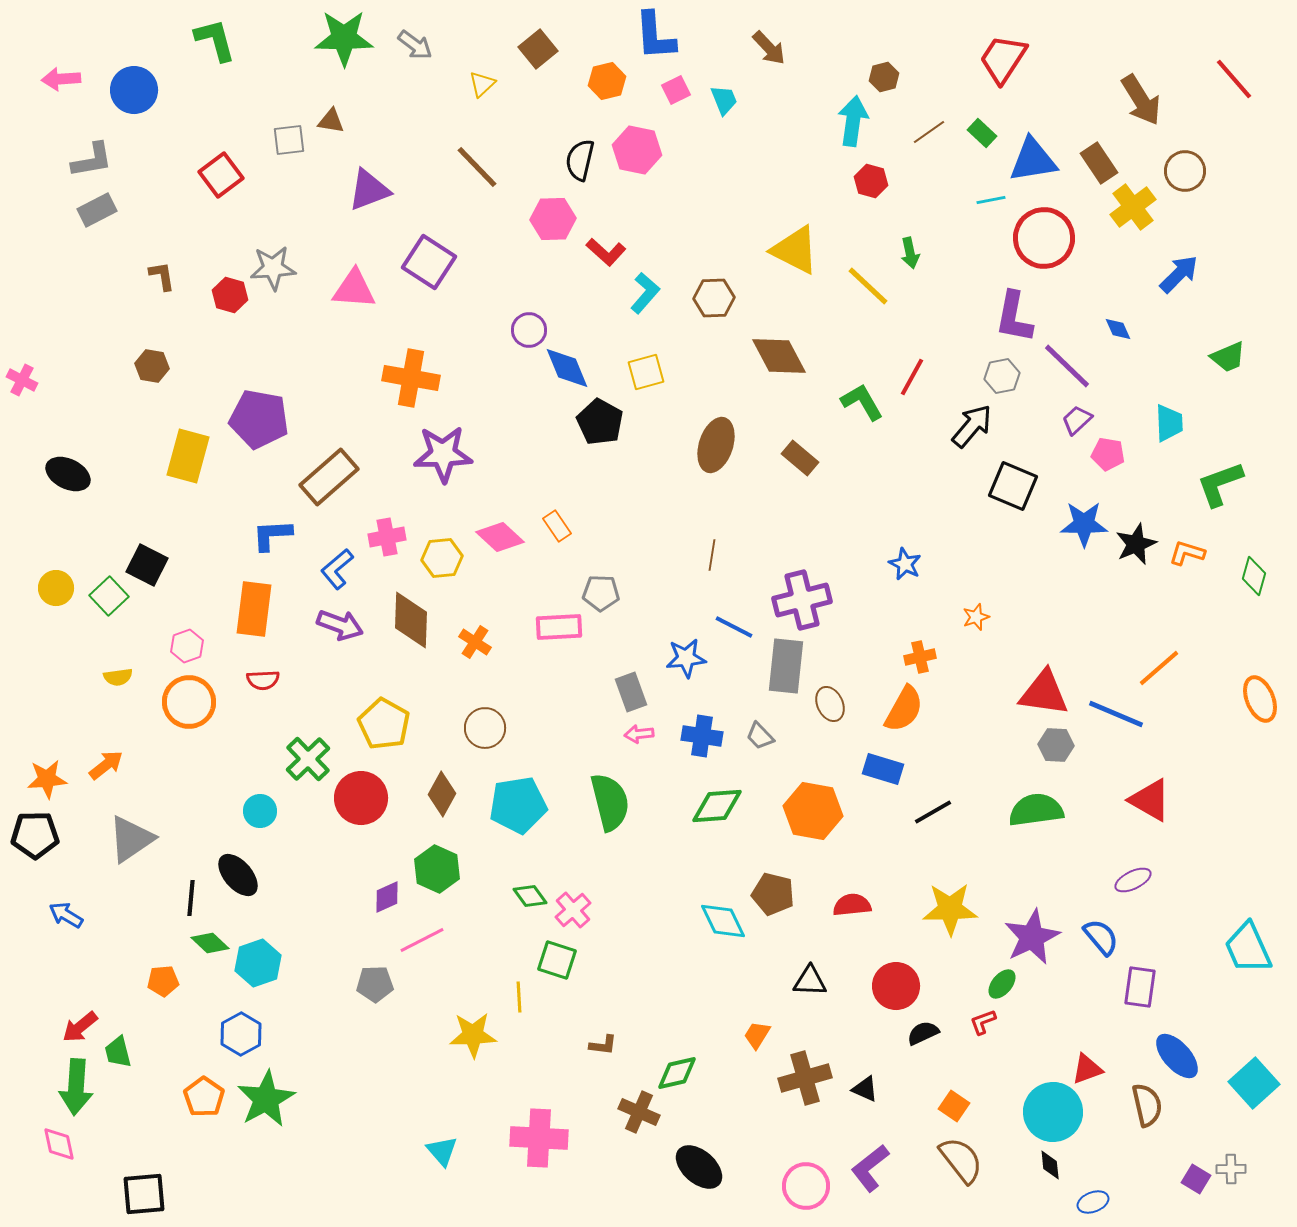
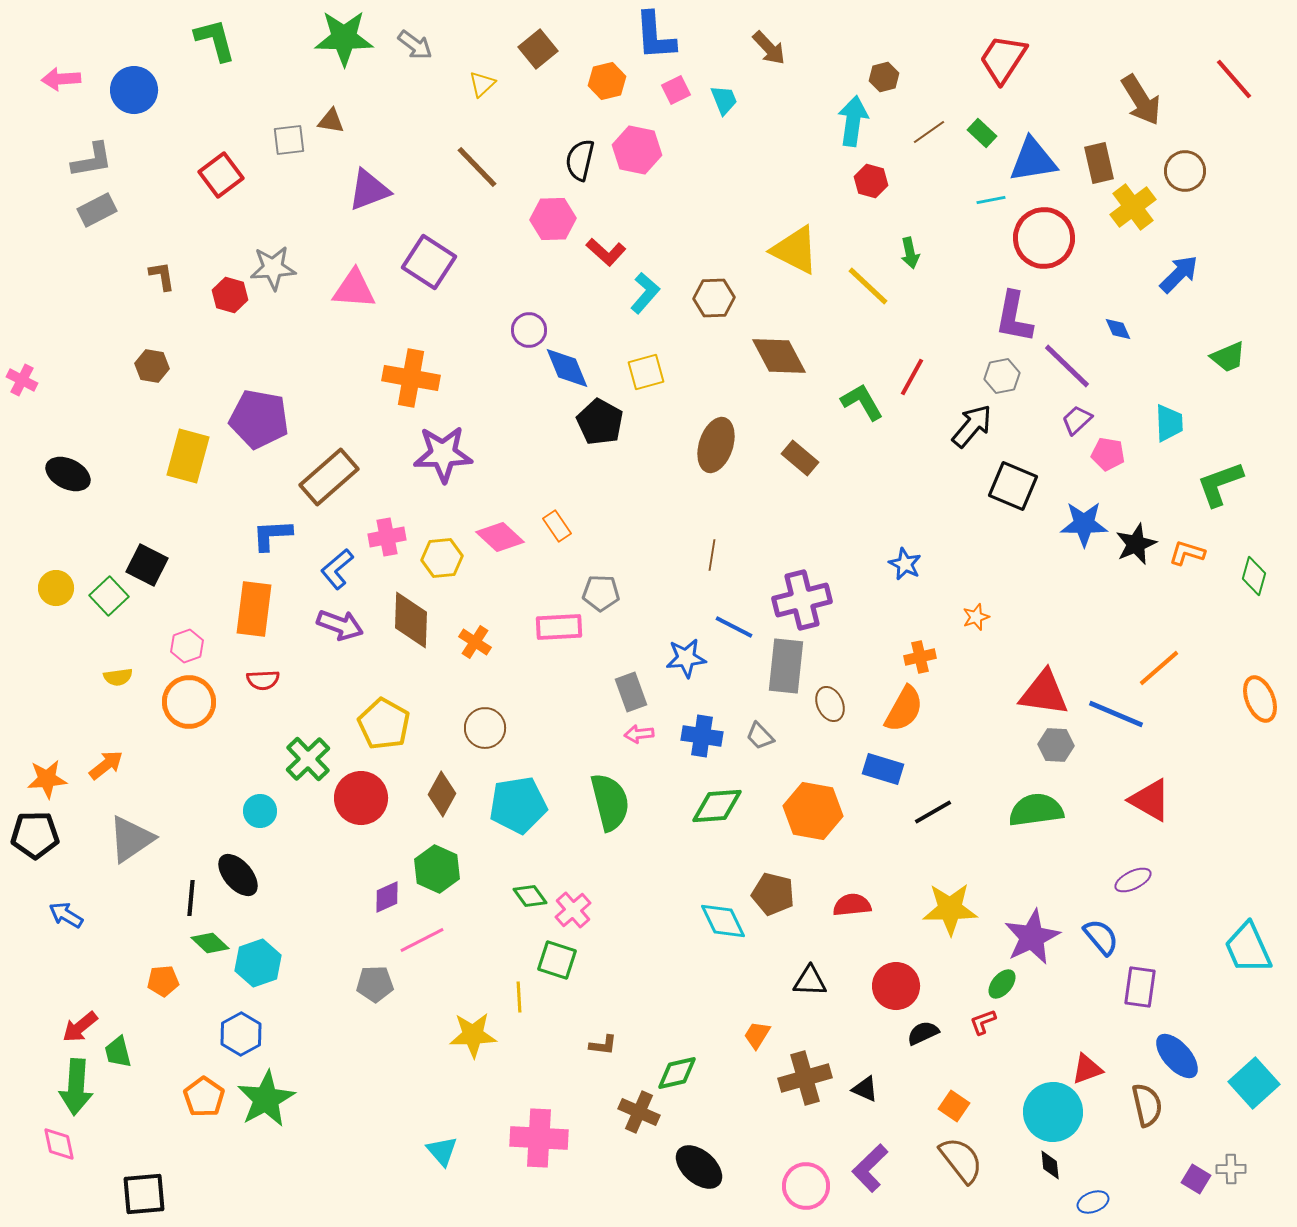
brown rectangle at (1099, 163): rotated 21 degrees clockwise
purple L-shape at (870, 1168): rotated 6 degrees counterclockwise
